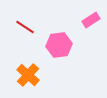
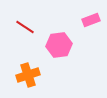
pink rectangle: rotated 12 degrees clockwise
orange cross: rotated 30 degrees clockwise
